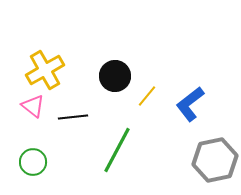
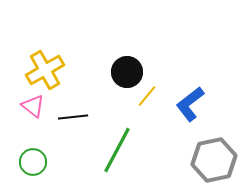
black circle: moved 12 px right, 4 px up
gray hexagon: moved 1 px left
